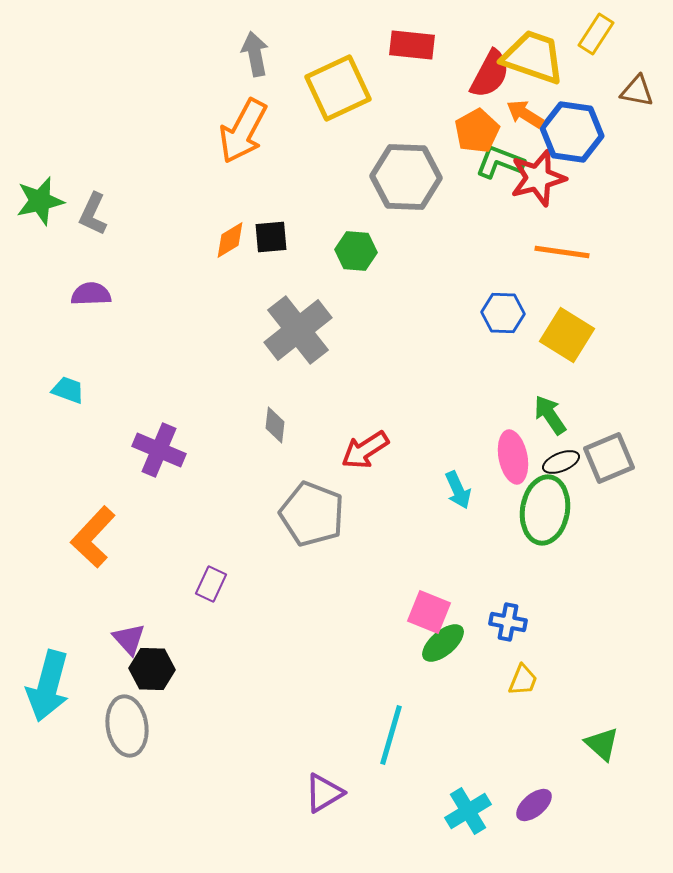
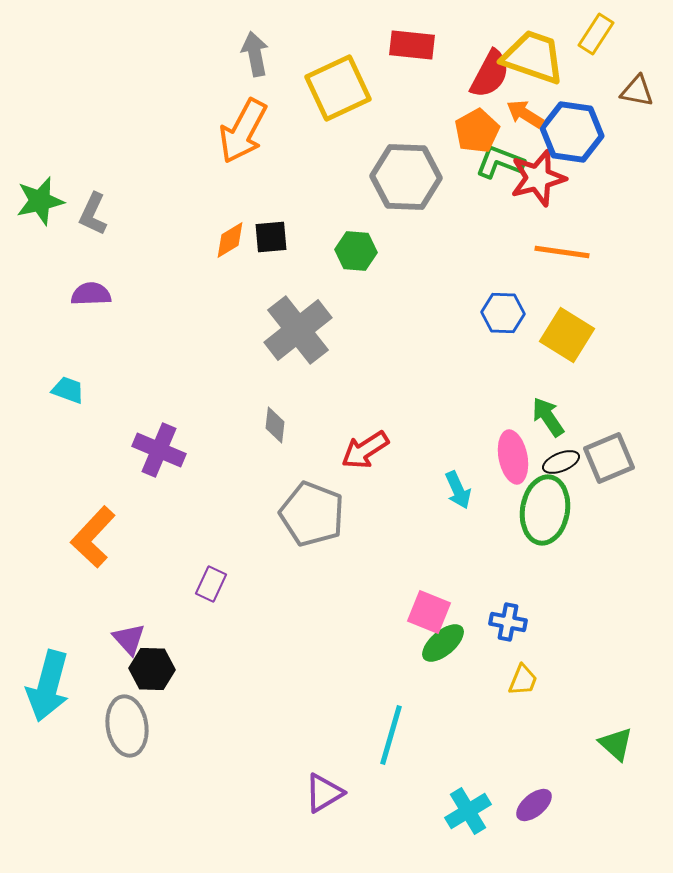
green arrow at (550, 415): moved 2 px left, 2 px down
green triangle at (602, 744): moved 14 px right
